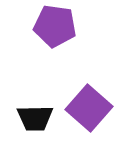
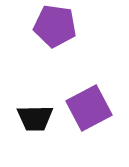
purple square: rotated 21 degrees clockwise
